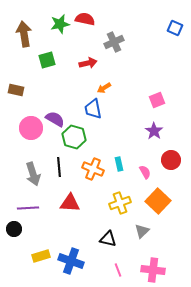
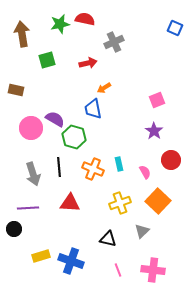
brown arrow: moved 2 px left
